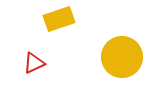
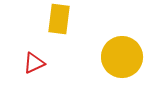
yellow rectangle: rotated 64 degrees counterclockwise
